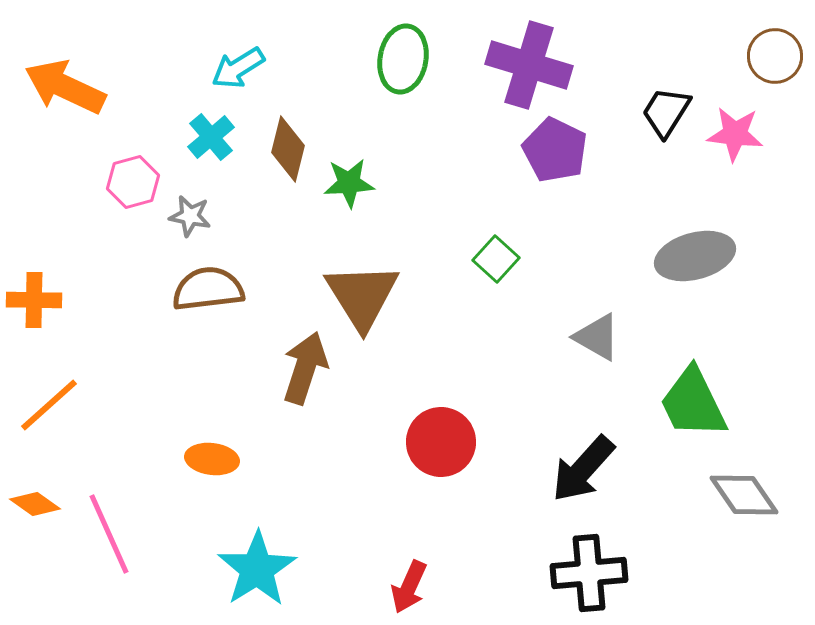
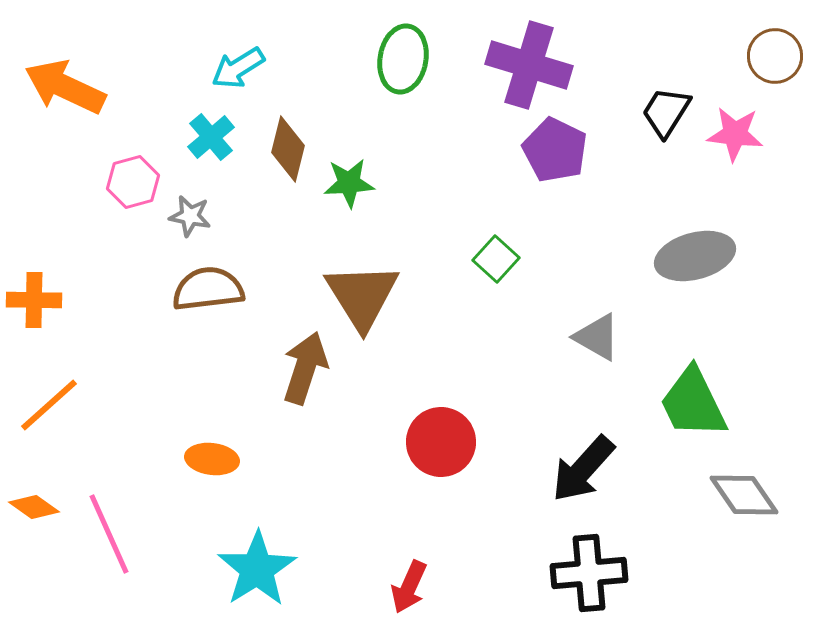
orange diamond: moved 1 px left, 3 px down
